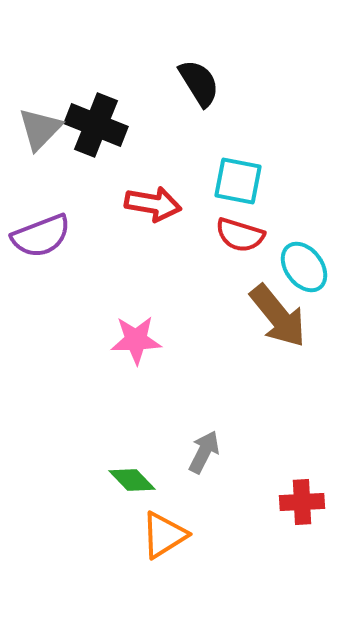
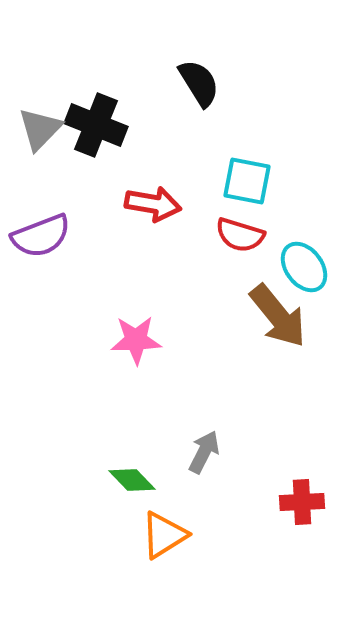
cyan square: moved 9 px right
